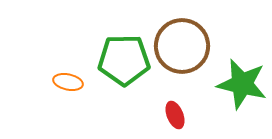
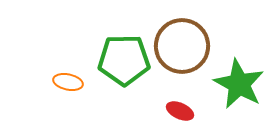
green star: moved 3 px left; rotated 15 degrees clockwise
red ellipse: moved 5 px right, 4 px up; rotated 44 degrees counterclockwise
